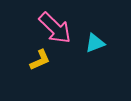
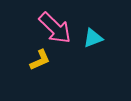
cyan triangle: moved 2 px left, 5 px up
